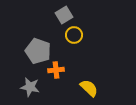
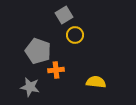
yellow circle: moved 1 px right
yellow semicircle: moved 7 px right, 6 px up; rotated 36 degrees counterclockwise
